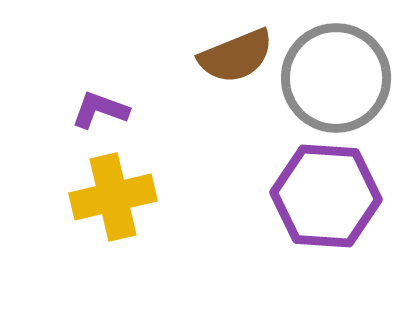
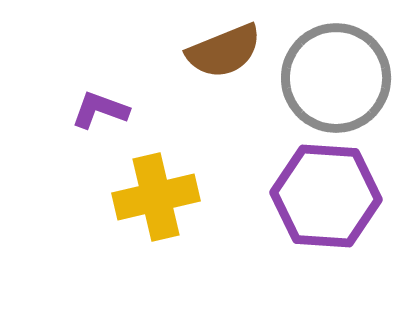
brown semicircle: moved 12 px left, 5 px up
yellow cross: moved 43 px right
